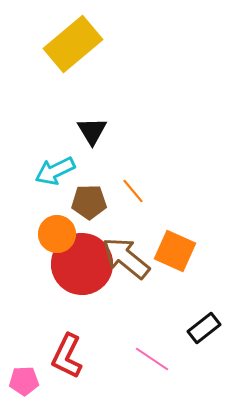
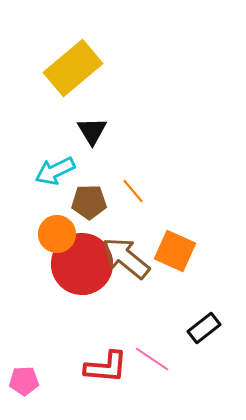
yellow rectangle: moved 24 px down
red L-shape: moved 39 px right, 11 px down; rotated 111 degrees counterclockwise
